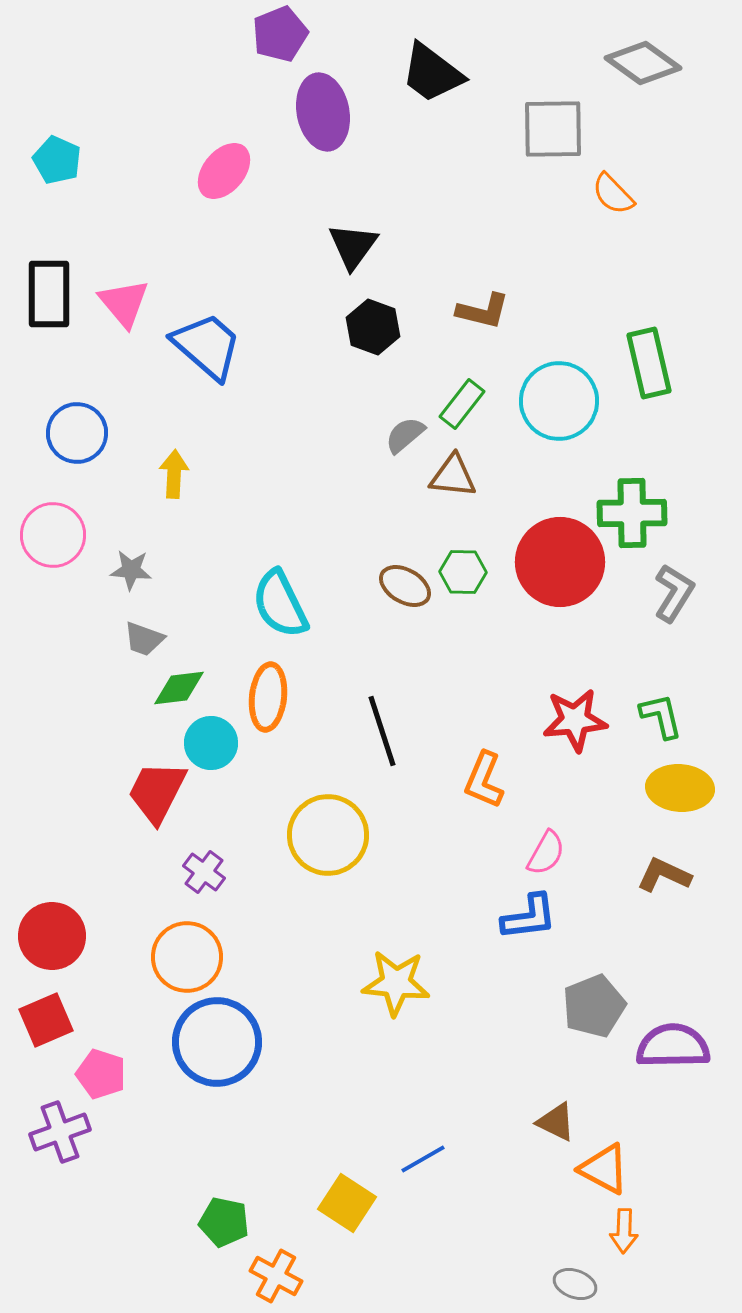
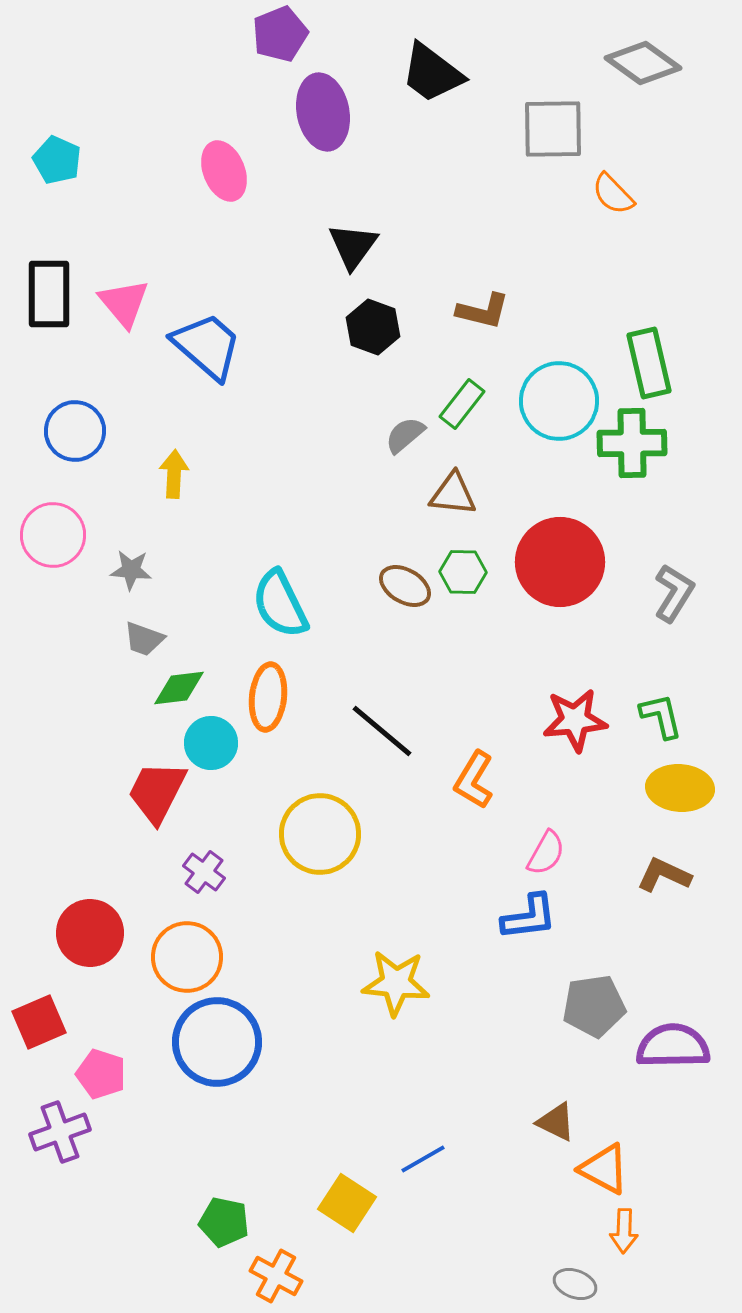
pink ellipse at (224, 171): rotated 62 degrees counterclockwise
blue circle at (77, 433): moved 2 px left, 2 px up
brown triangle at (453, 476): moved 18 px down
green cross at (632, 513): moved 70 px up
black line at (382, 731): rotated 32 degrees counterclockwise
orange L-shape at (484, 780): moved 10 px left; rotated 8 degrees clockwise
yellow circle at (328, 835): moved 8 px left, 1 px up
red circle at (52, 936): moved 38 px right, 3 px up
gray pentagon at (594, 1006): rotated 14 degrees clockwise
red square at (46, 1020): moved 7 px left, 2 px down
